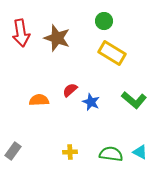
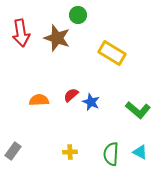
green circle: moved 26 px left, 6 px up
red semicircle: moved 1 px right, 5 px down
green L-shape: moved 4 px right, 10 px down
green semicircle: rotated 95 degrees counterclockwise
